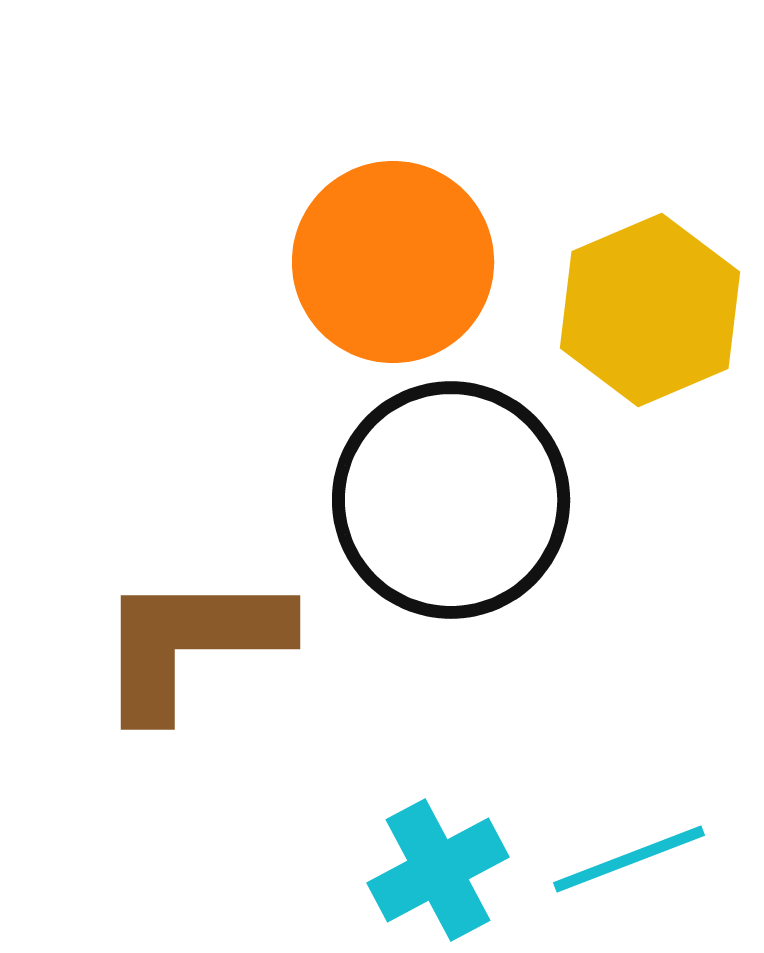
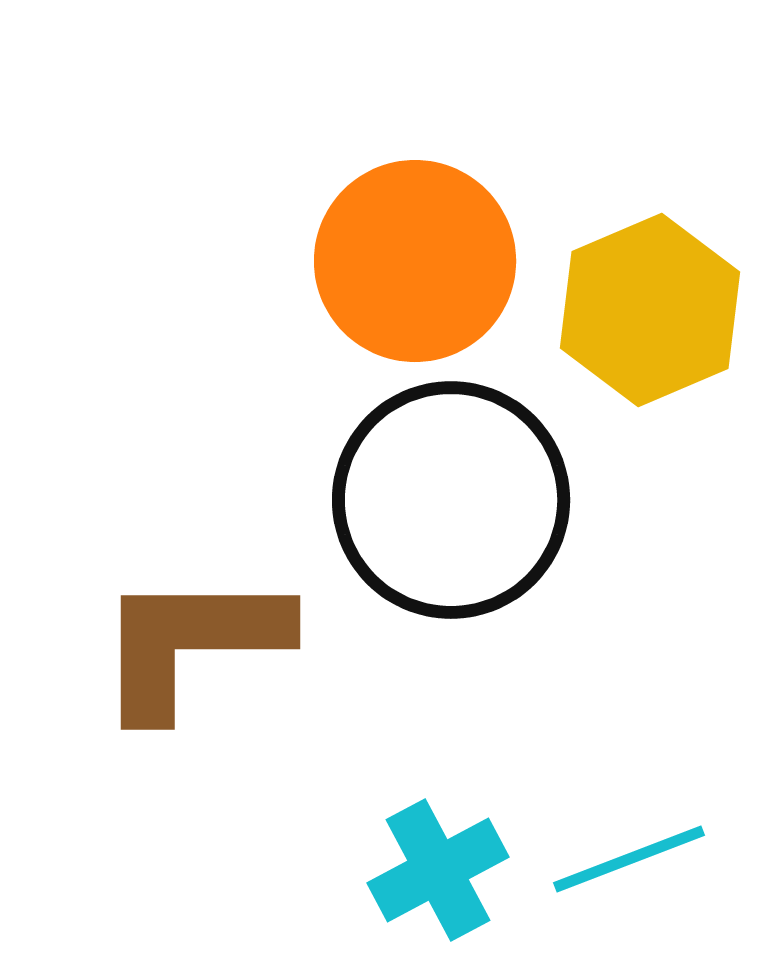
orange circle: moved 22 px right, 1 px up
